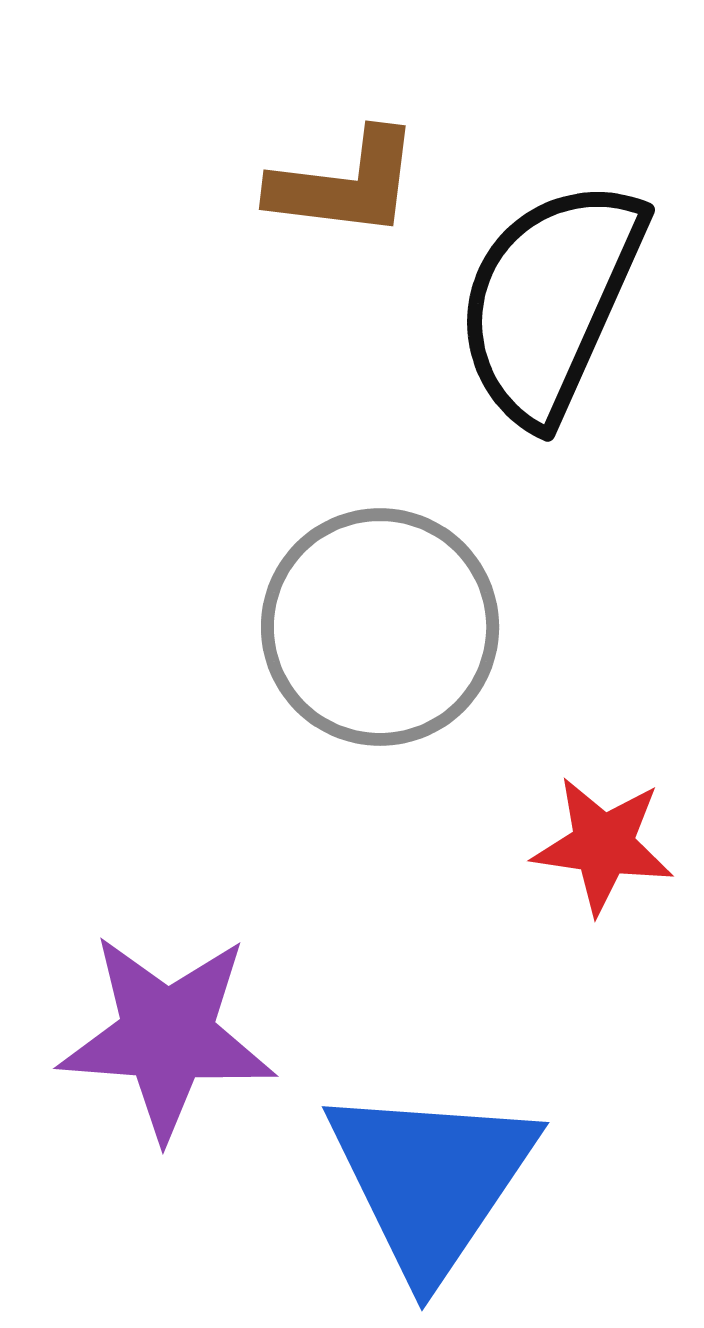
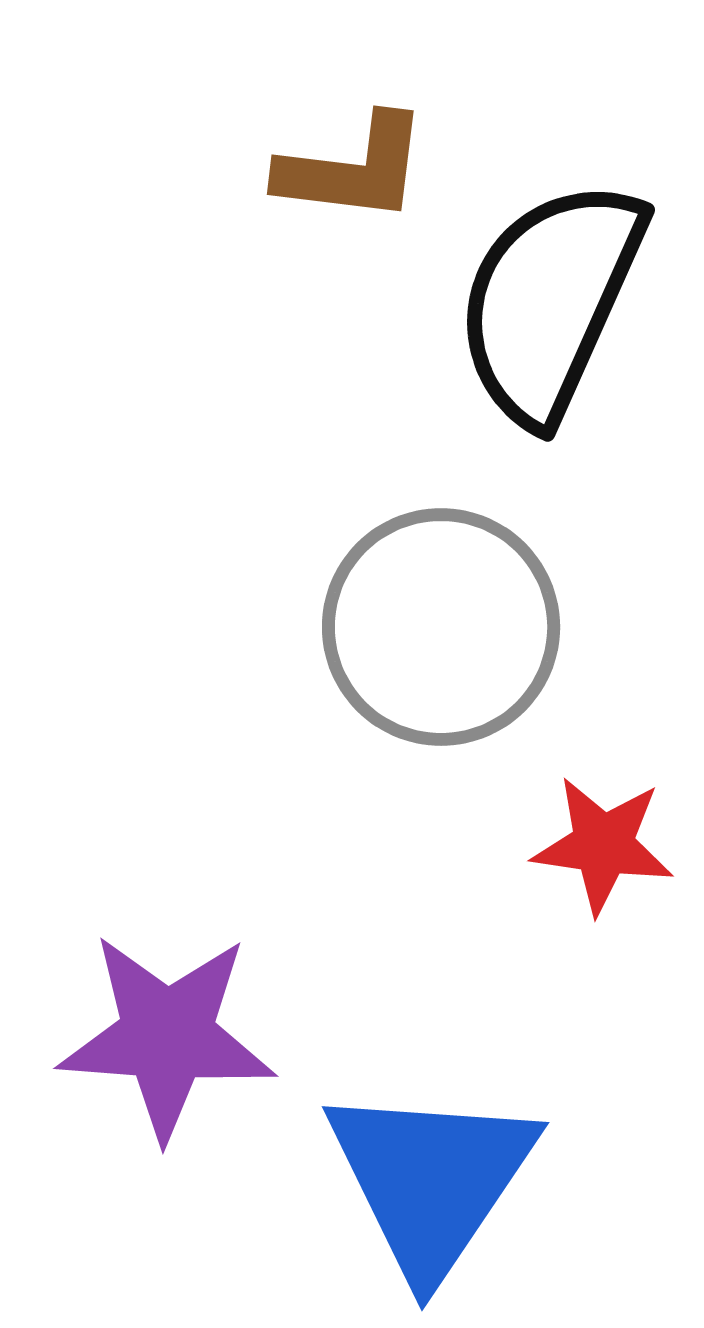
brown L-shape: moved 8 px right, 15 px up
gray circle: moved 61 px right
